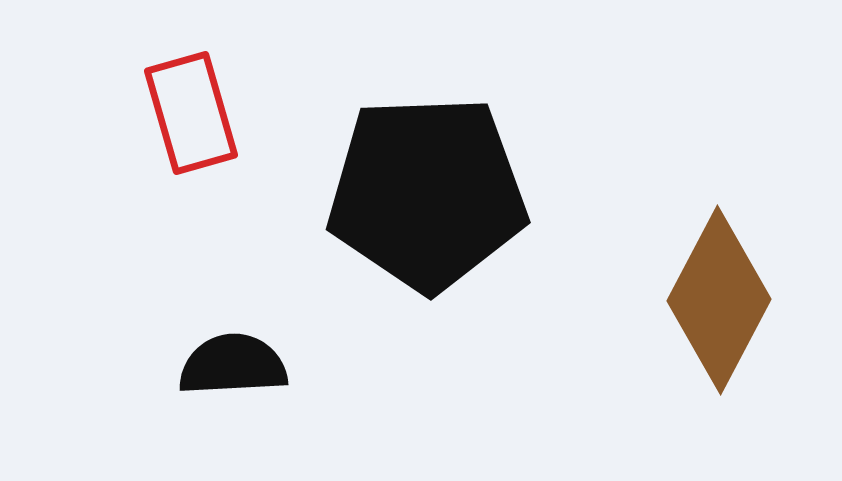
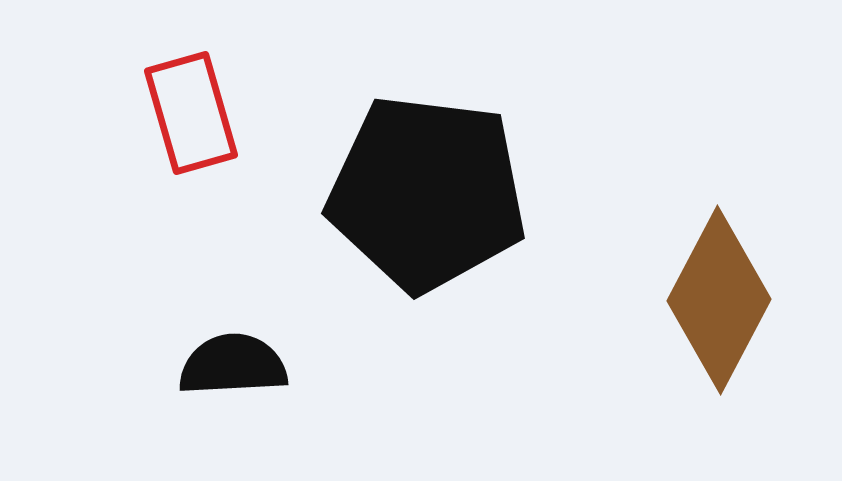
black pentagon: rotated 9 degrees clockwise
